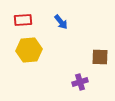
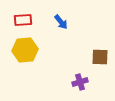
yellow hexagon: moved 4 px left
